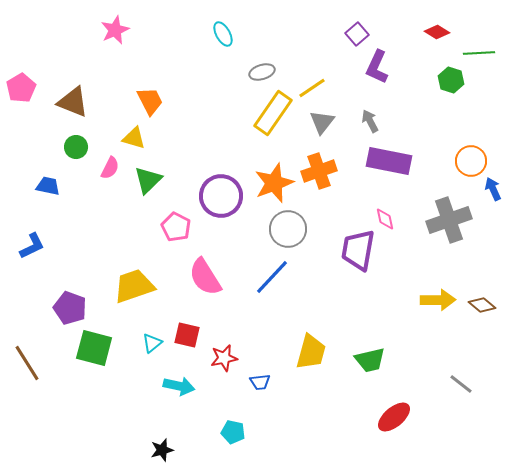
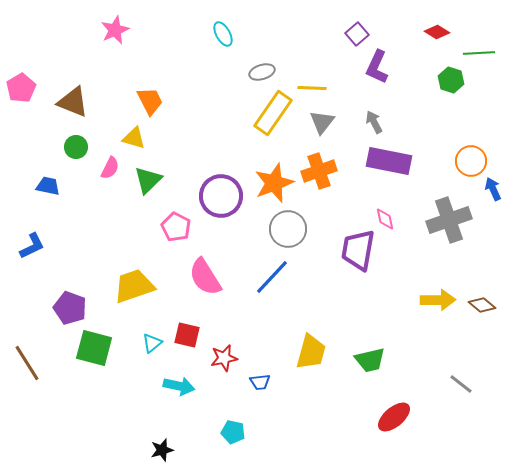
yellow line at (312, 88): rotated 36 degrees clockwise
gray arrow at (370, 121): moved 4 px right, 1 px down
